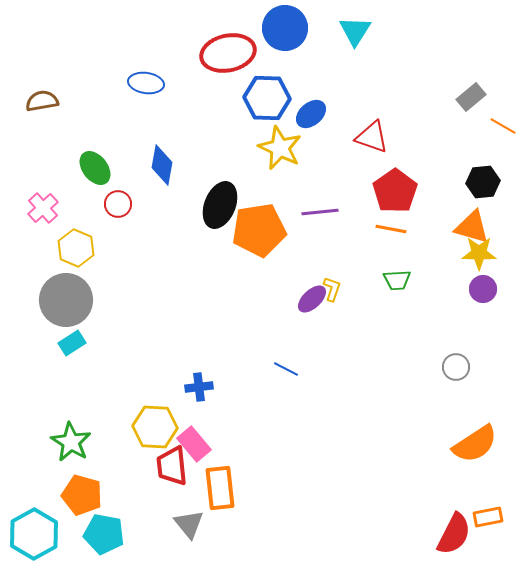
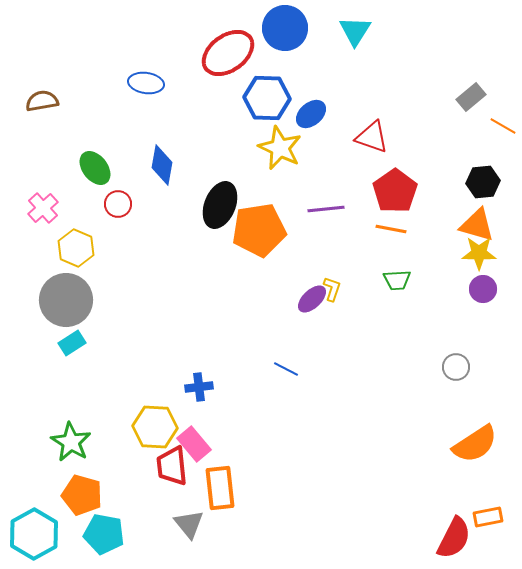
red ellipse at (228, 53): rotated 24 degrees counterclockwise
purple line at (320, 212): moved 6 px right, 3 px up
orange triangle at (472, 227): moved 5 px right, 2 px up
red semicircle at (454, 534): moved 4 px down
